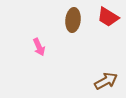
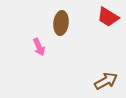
brown ellipse: moved 12 px left, 3 px down
